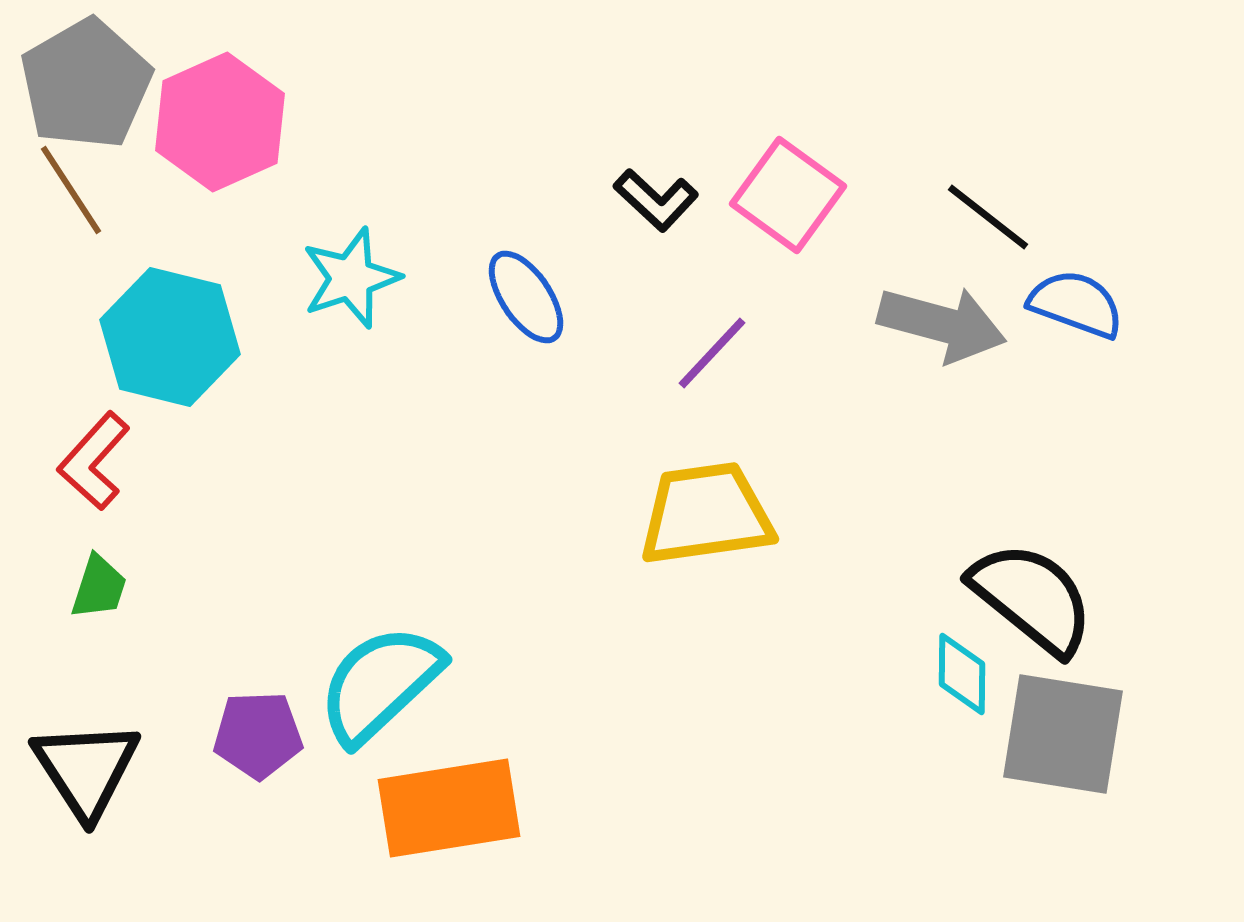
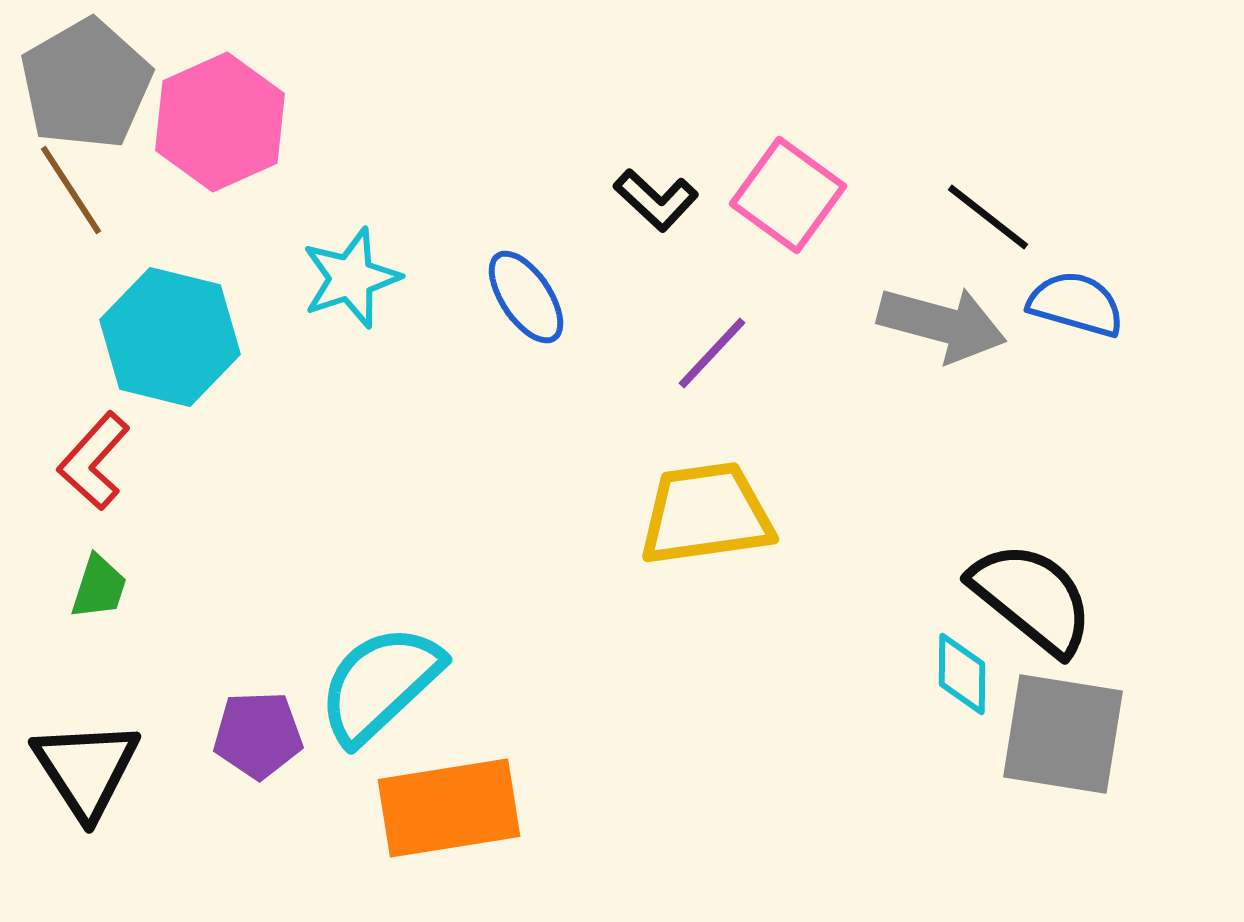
blue semicircle: rotated 4 degrees counterclockwise
